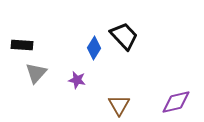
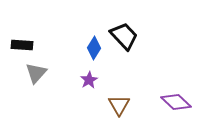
purple star: moved 12 px right; rotated 30 degrees clockwise
purple diamond: rotated 56 degrees clockwise
